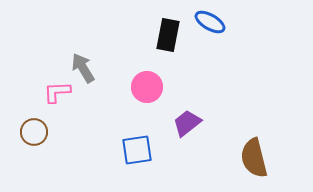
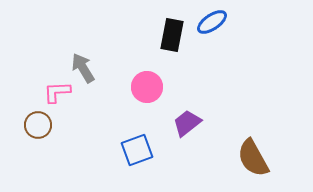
blue ellipse: moved 2 px right; rotated 64 degrees counterclockwise
black rectangle: moved 4 px right
brown circle: moved 4 px right, 7 px up
blue square: rotated 12 degrees counterclockwise
brown semicircle: moved 1 px left; rotated 15 degrees counterclockwise
